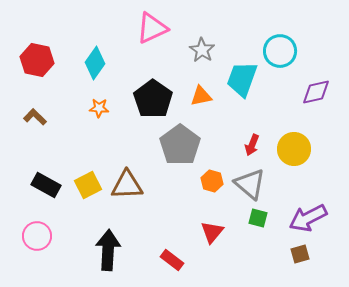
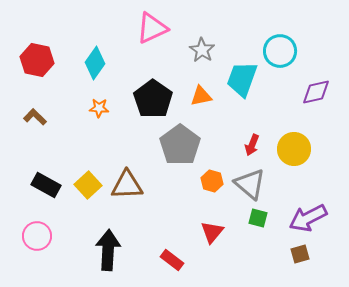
yellow square: rotated 16 degrees counterclockwise
